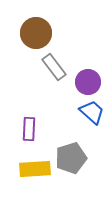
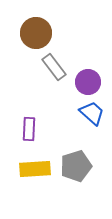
blue trapezoid: moved 1 px down
gray pentagon: moved 5 px right, 8 px down
